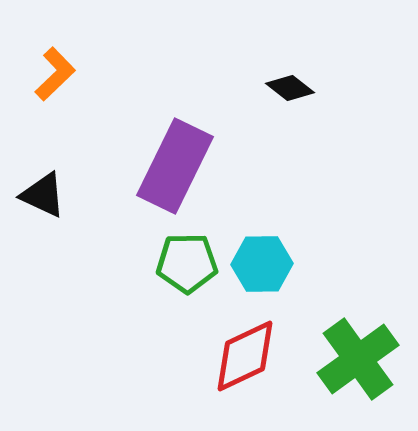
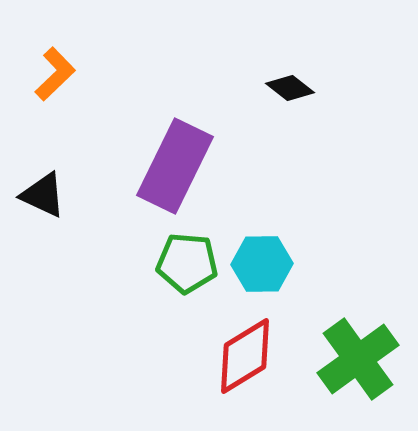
green pentagon: rotated 6 degrees clockwise
red diamond: rotated 6 degrees counterclockwise
